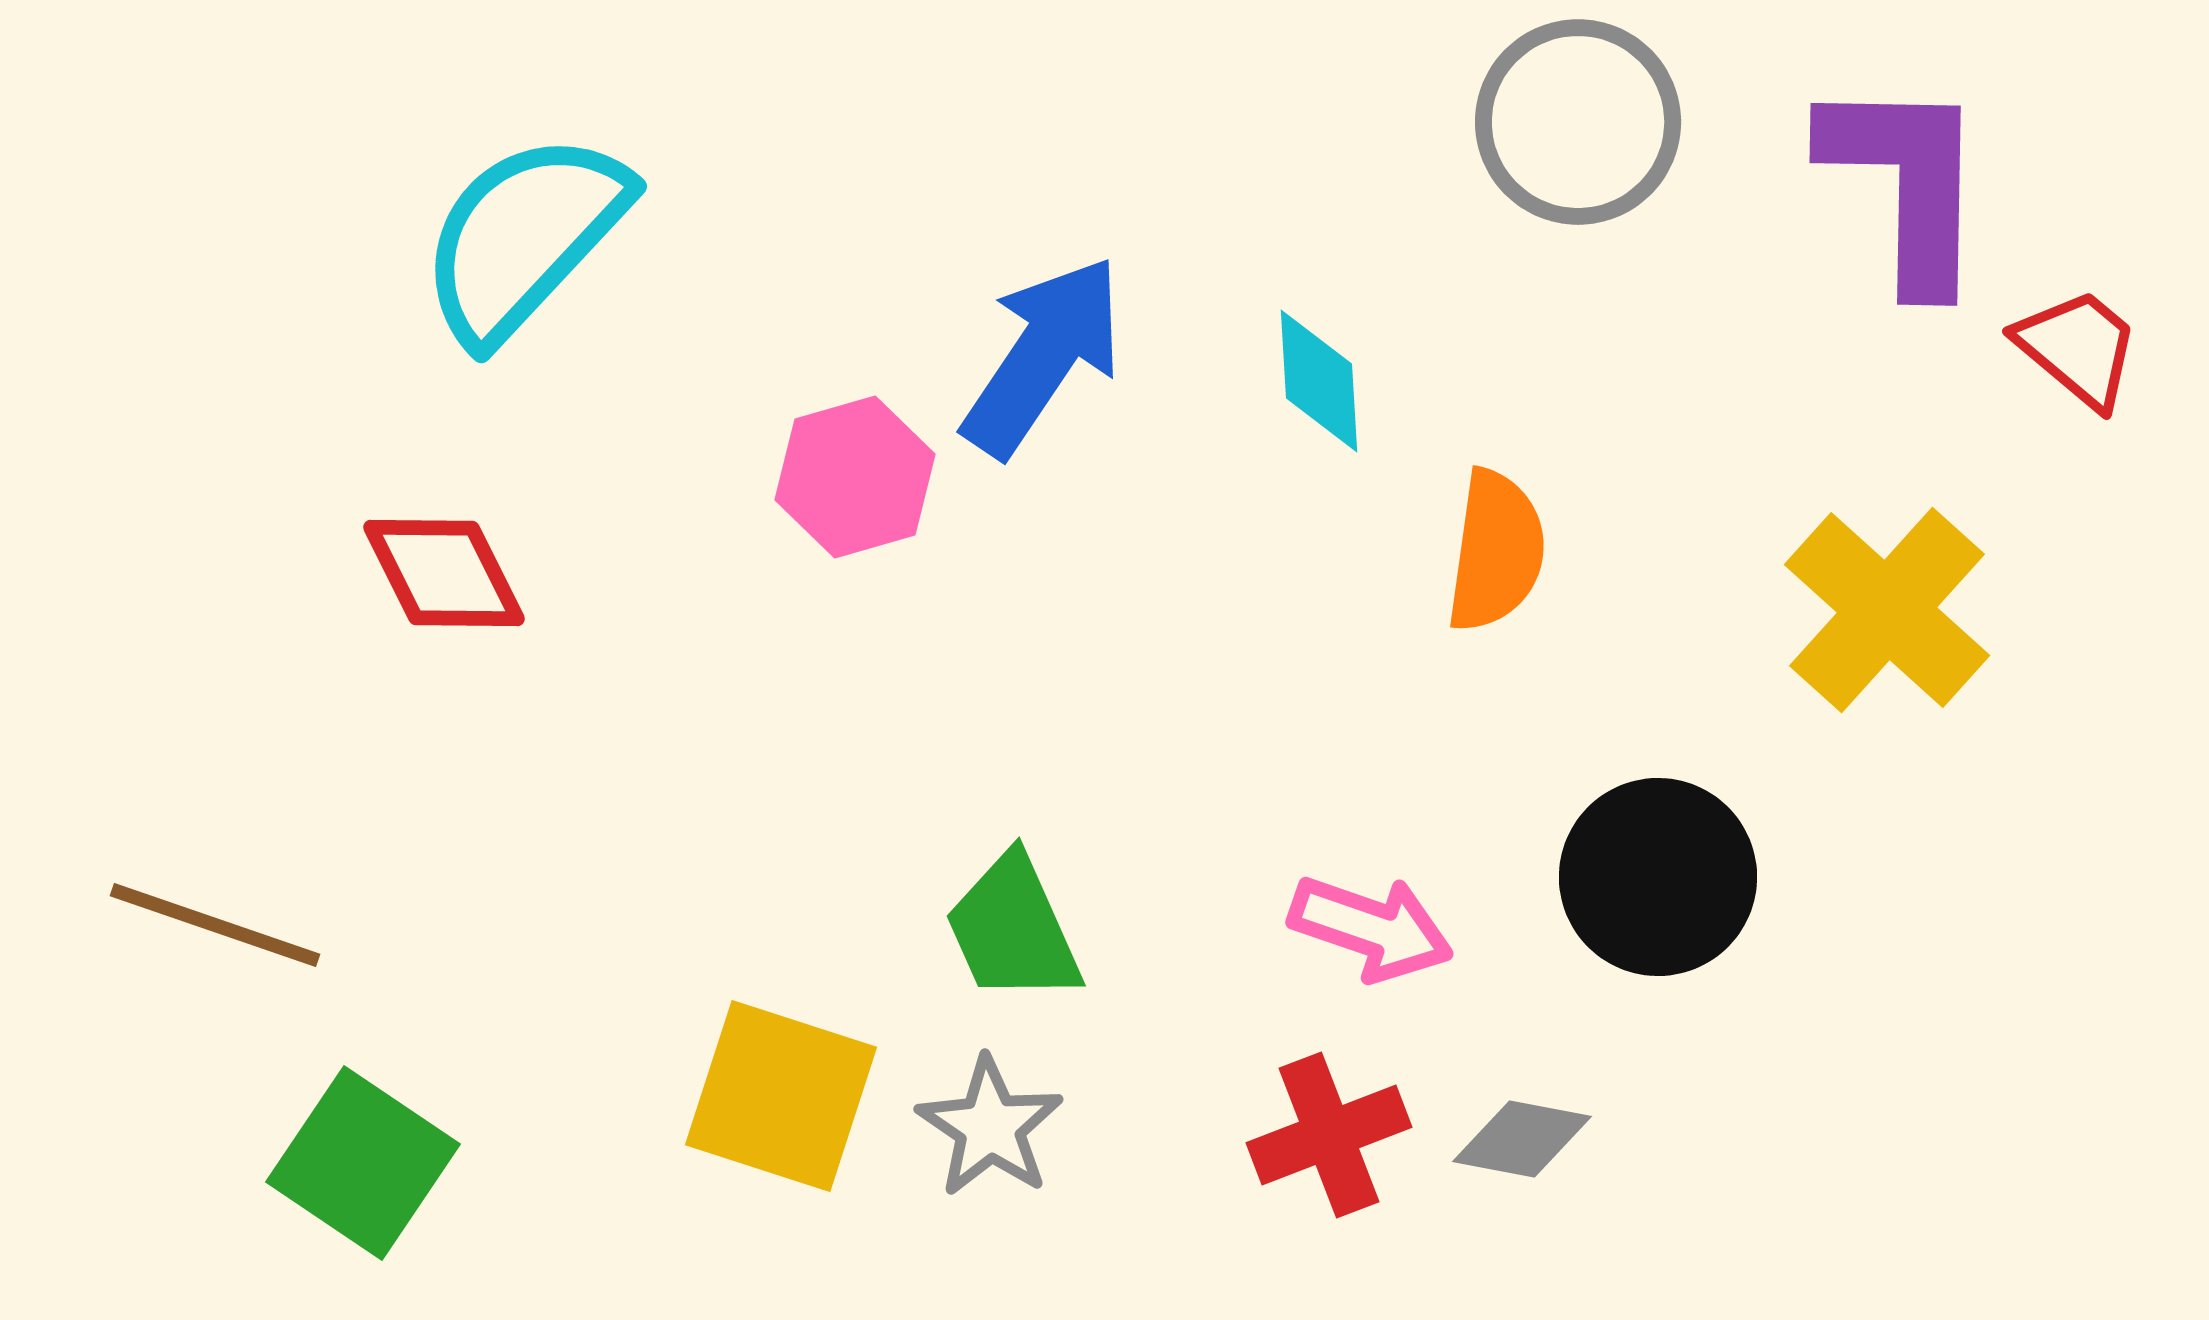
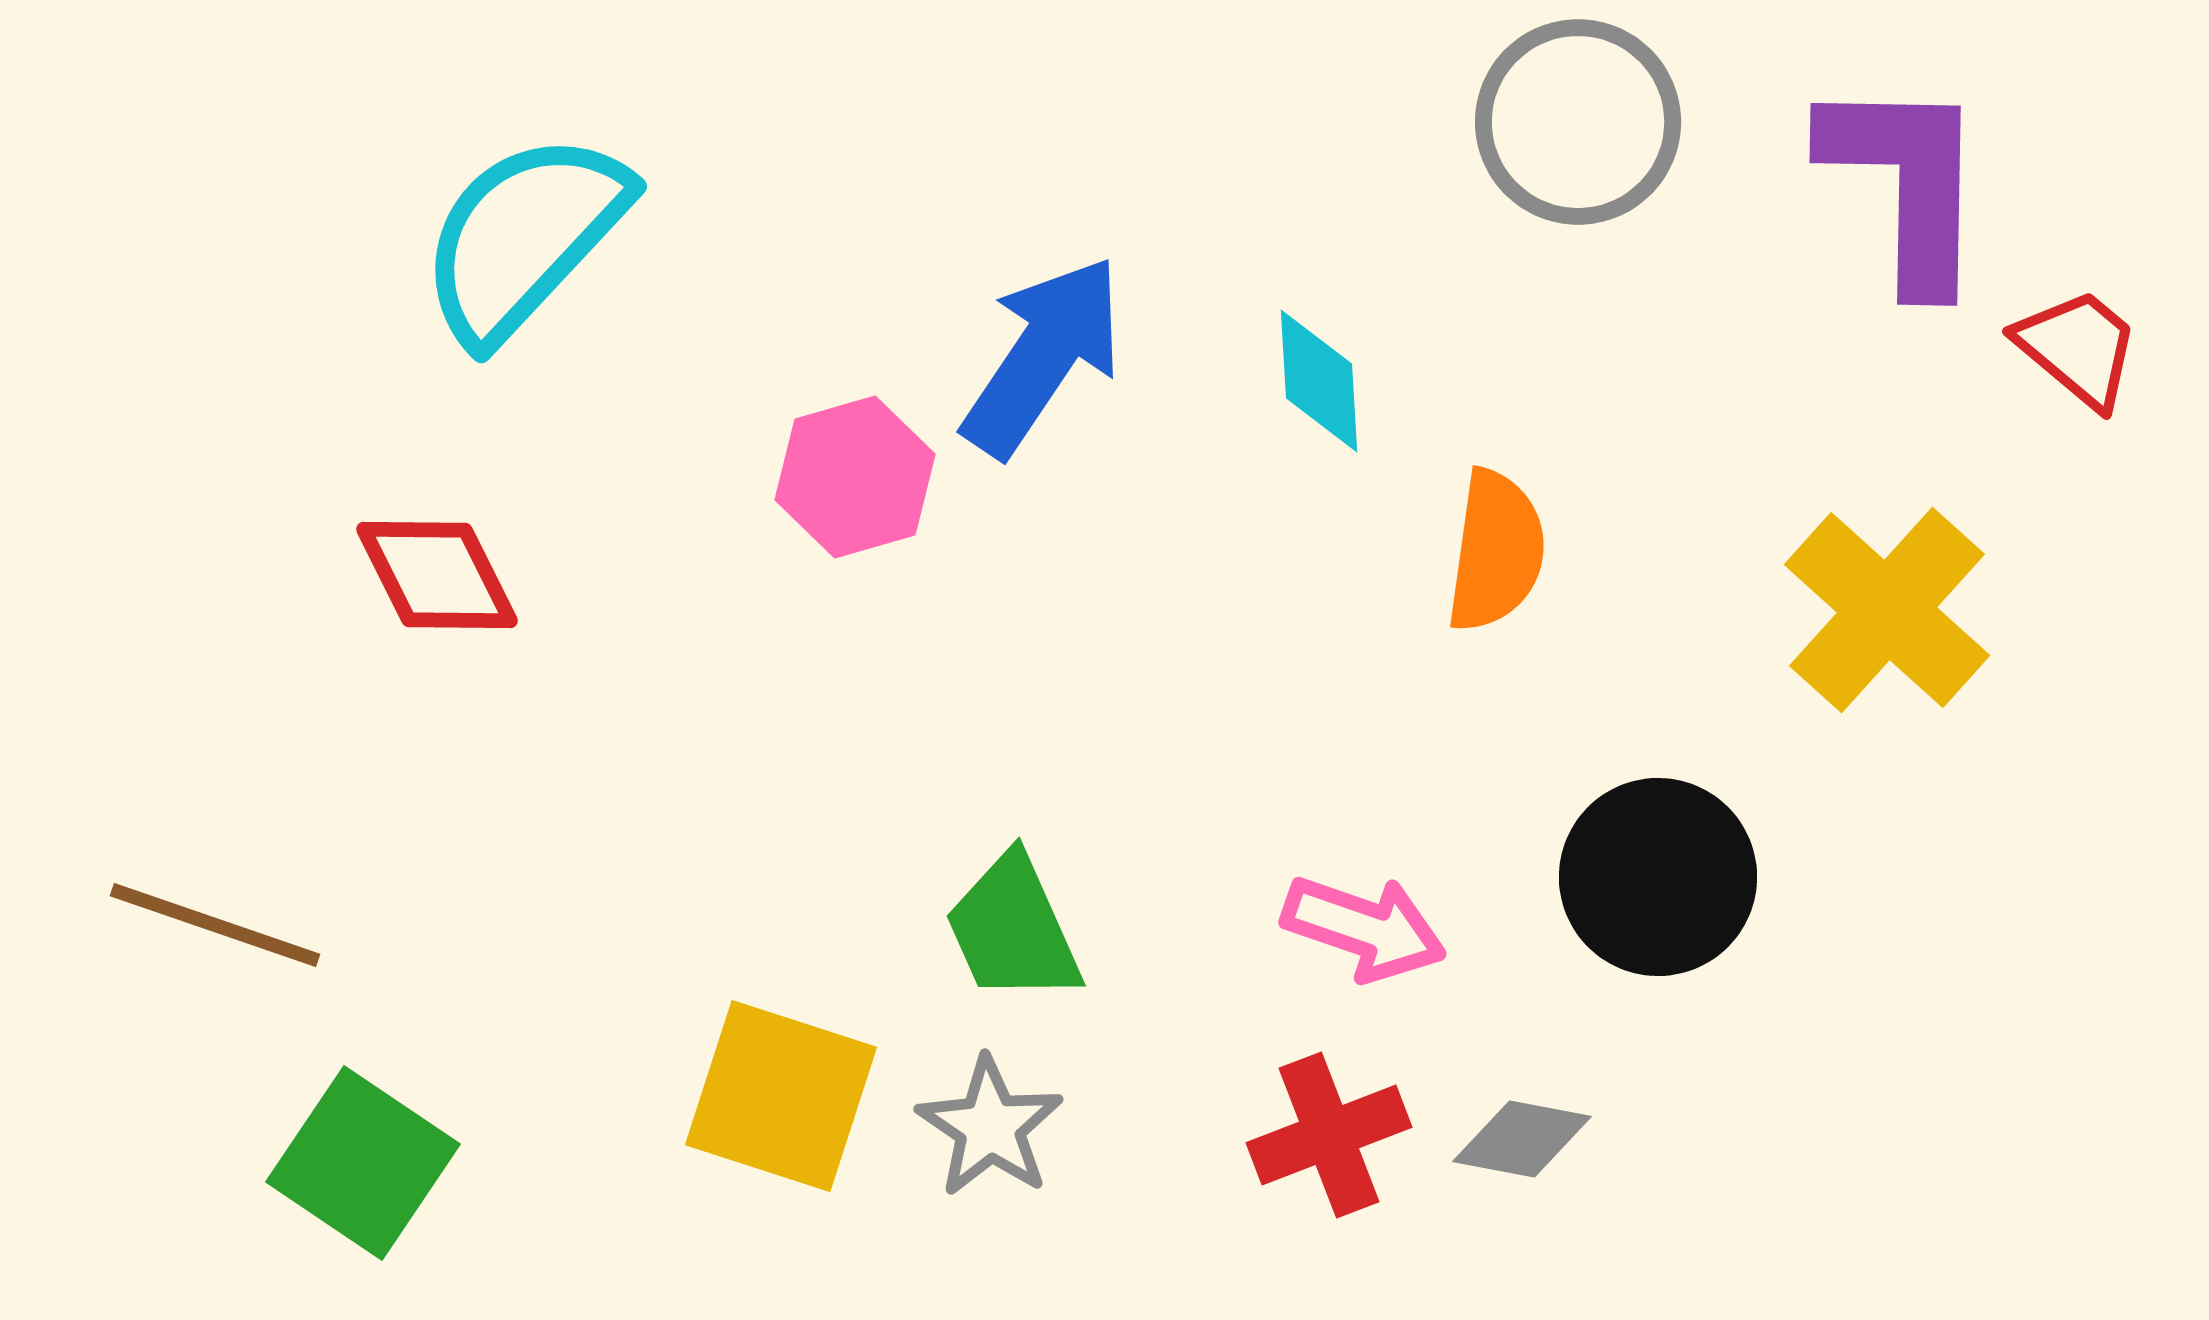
red diamond: moved 7 px left, 2 px down
pink arrow: moved 7 px left
